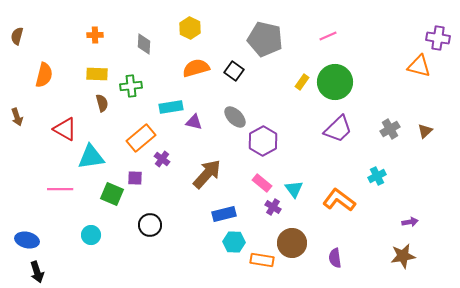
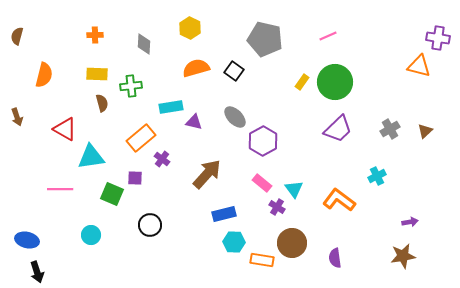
purple cross at (273, 207): moved 4 px right
